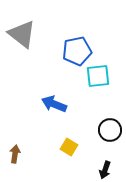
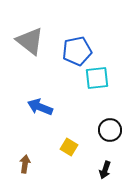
gray triangle: moved 8 px right, 7 px down
cyan square: moved 1 px left, 2 px down
blue arrow: moved 14 px left, 3 px down
brown arrow: moved 10 px right, 10 px down
